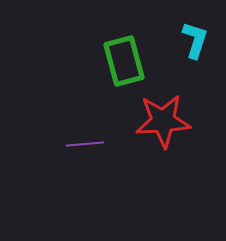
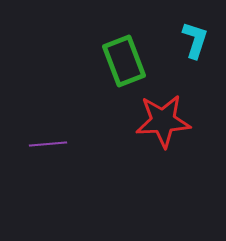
green rectangle: rotated 6 degrees counterclockwise
purple line: moved 37 px left
